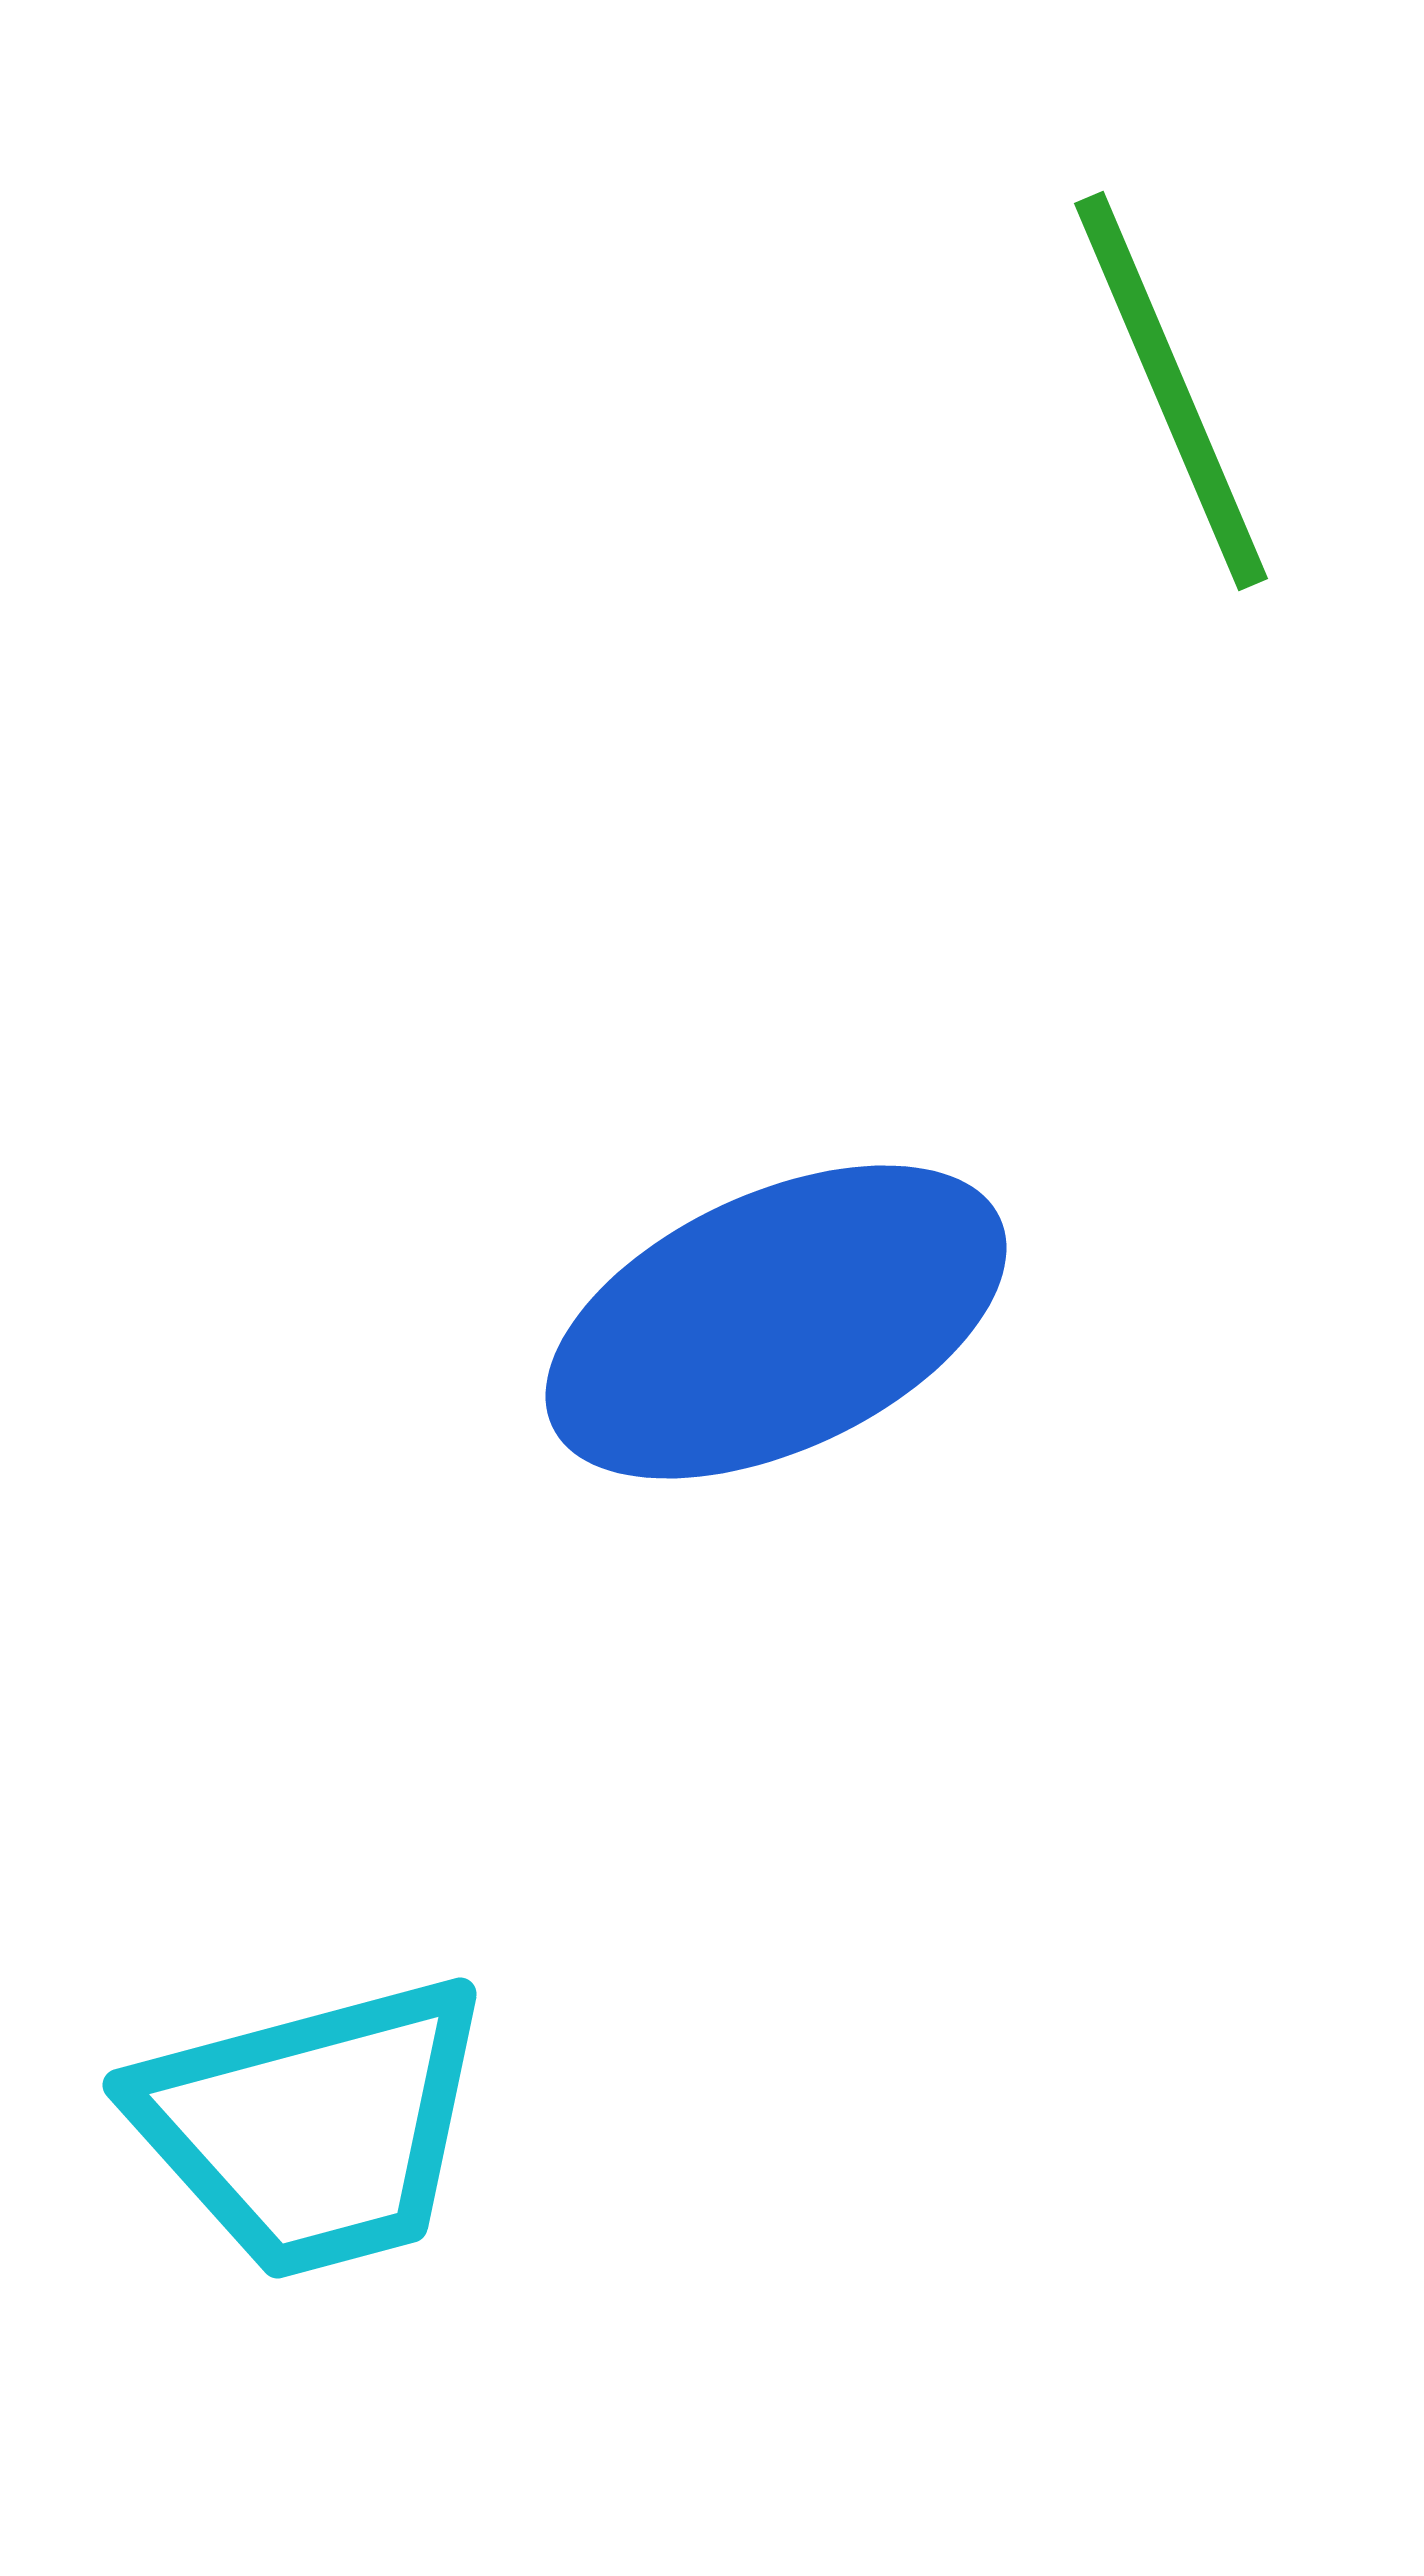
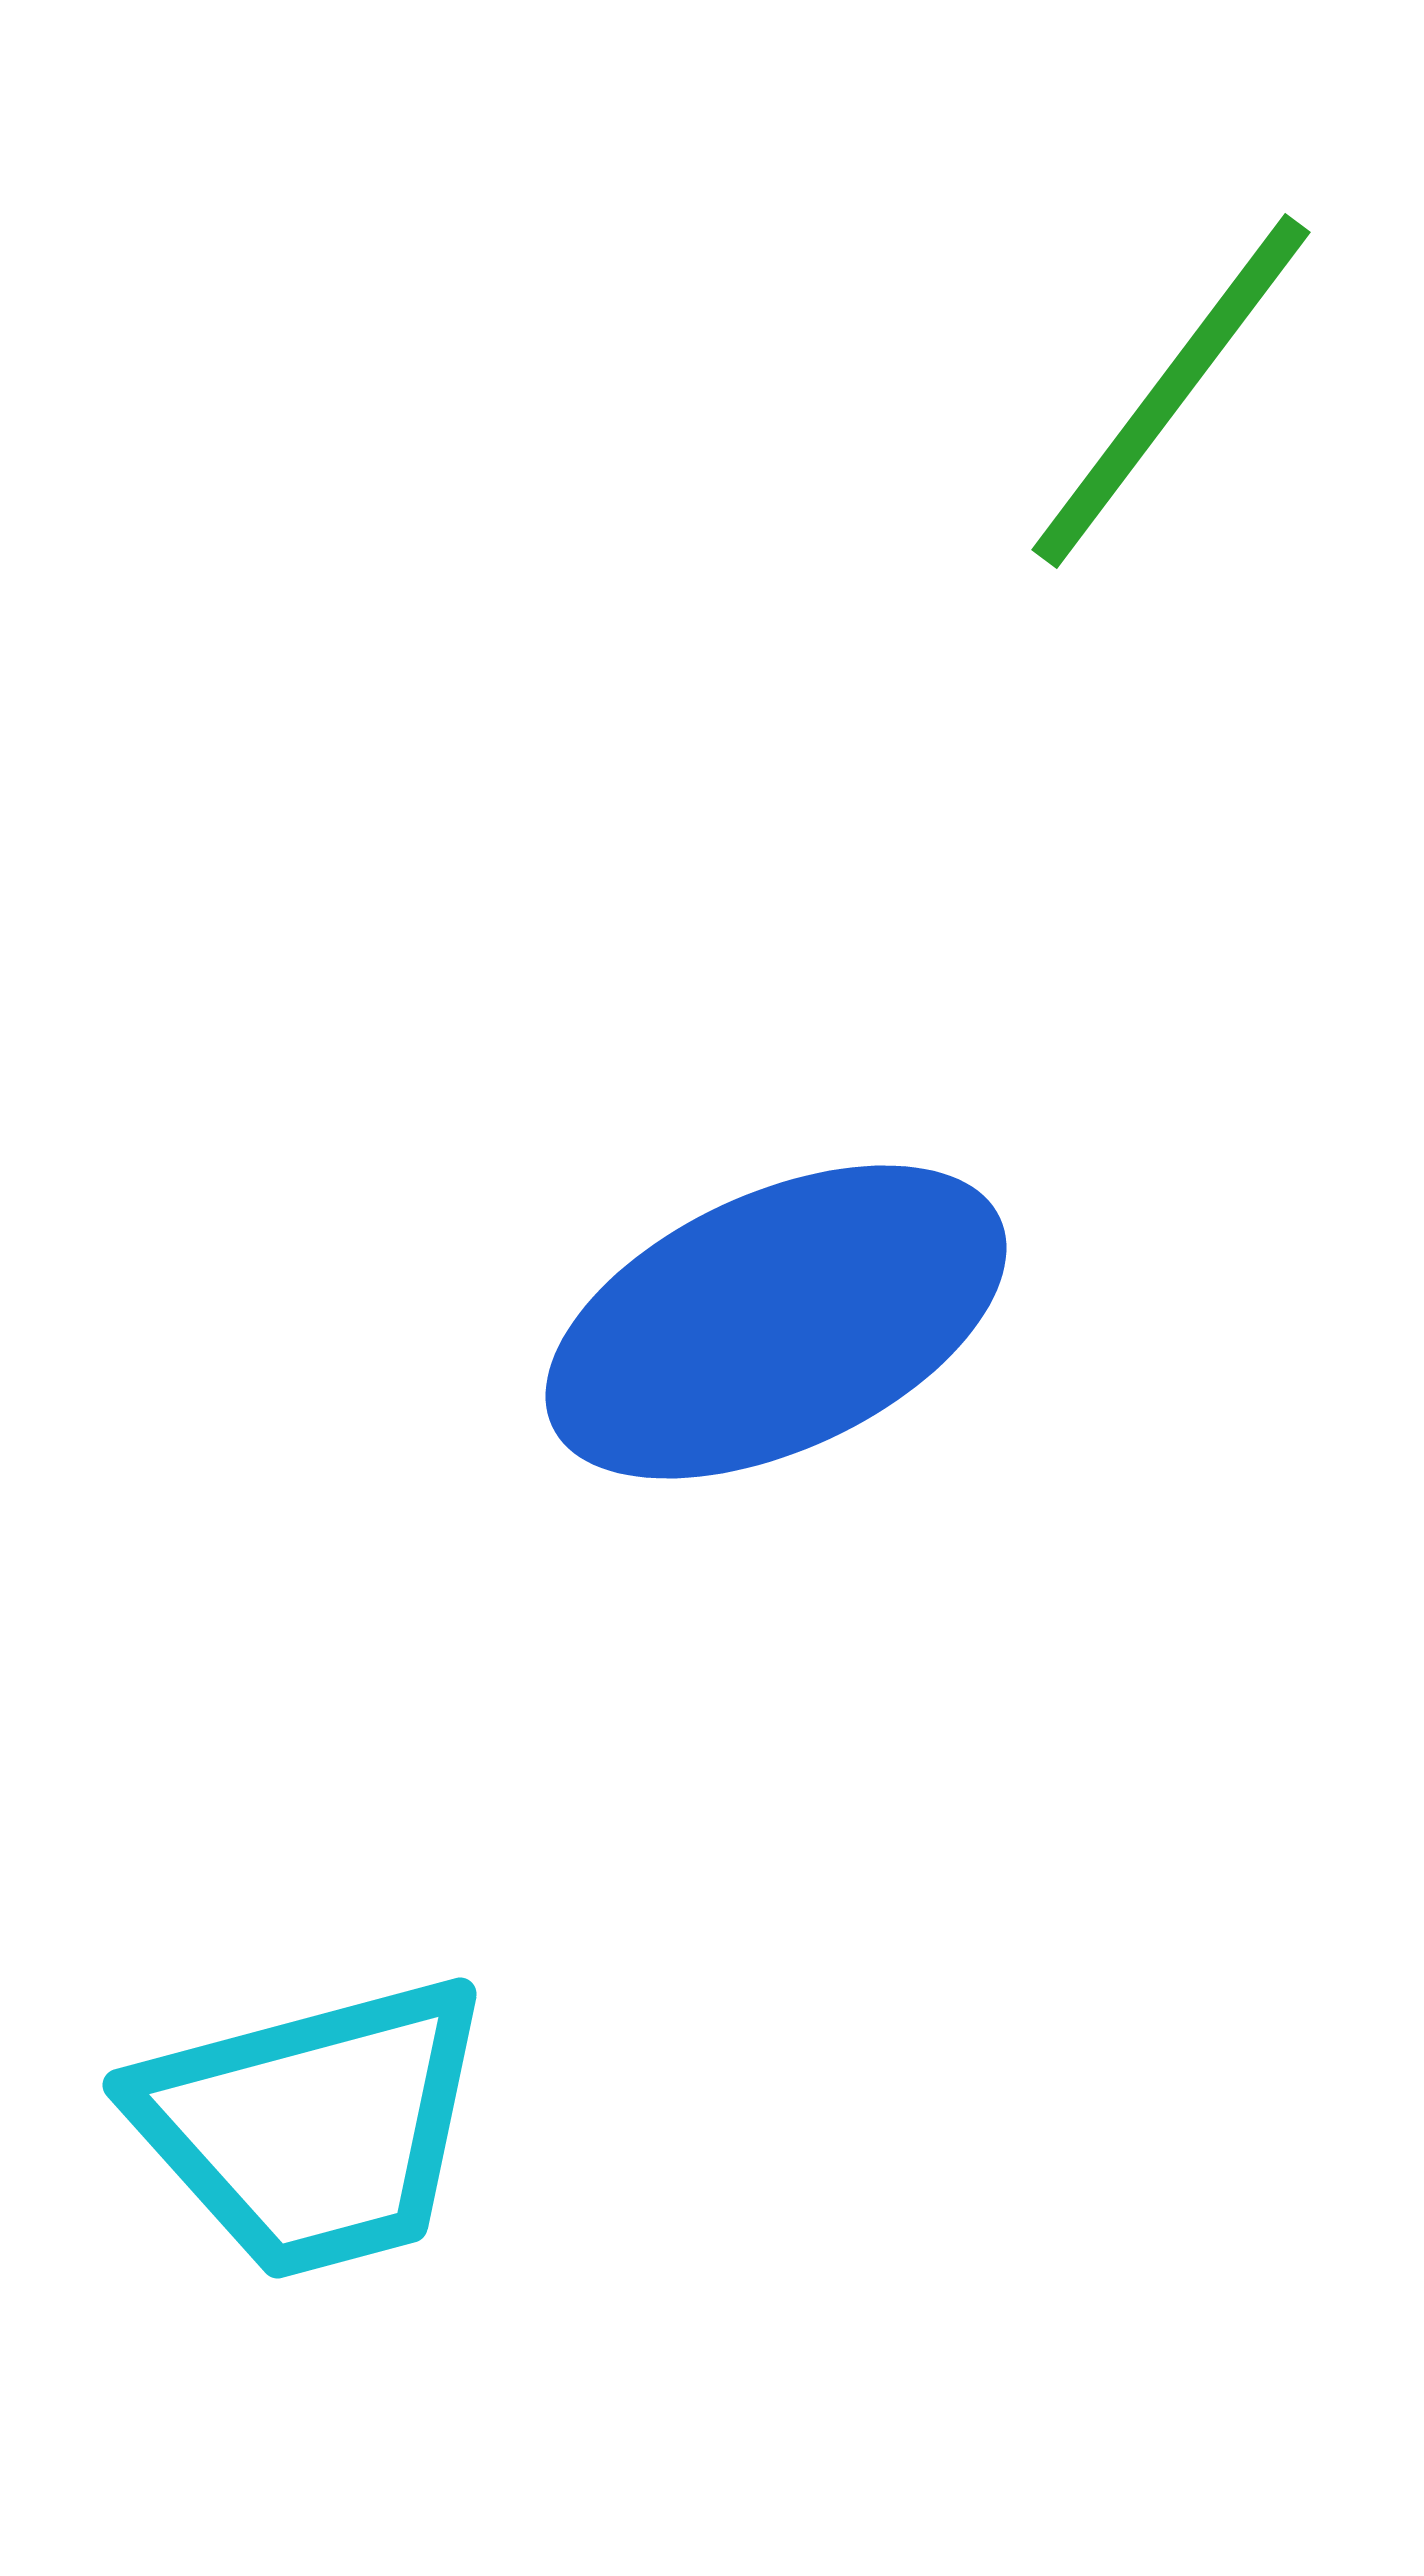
green line: rotated 60 degrees clockwise
